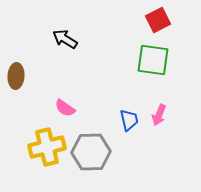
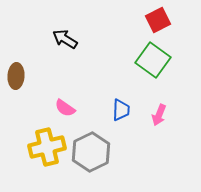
green square: rotated 28 degrees clockwise
blue trapezoid: moved 8 px left, 10 px up; rotated 15 degrees clockwise
gray hexagon: rotated 24 degrees counterclockwise
